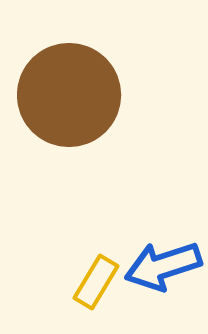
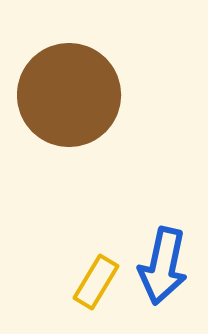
blue arrow: rotated 60 degrees counterclockwise
